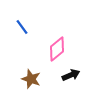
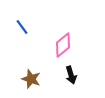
pink diamond: moved 6 px right, 4 px up
black arrow: rotated 96 degrees clockwise
